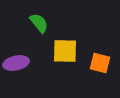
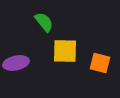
green semicircle: moved 5 px right, 1 px up
